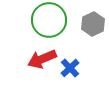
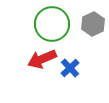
green circle: moved 3 px right, 4 px down
